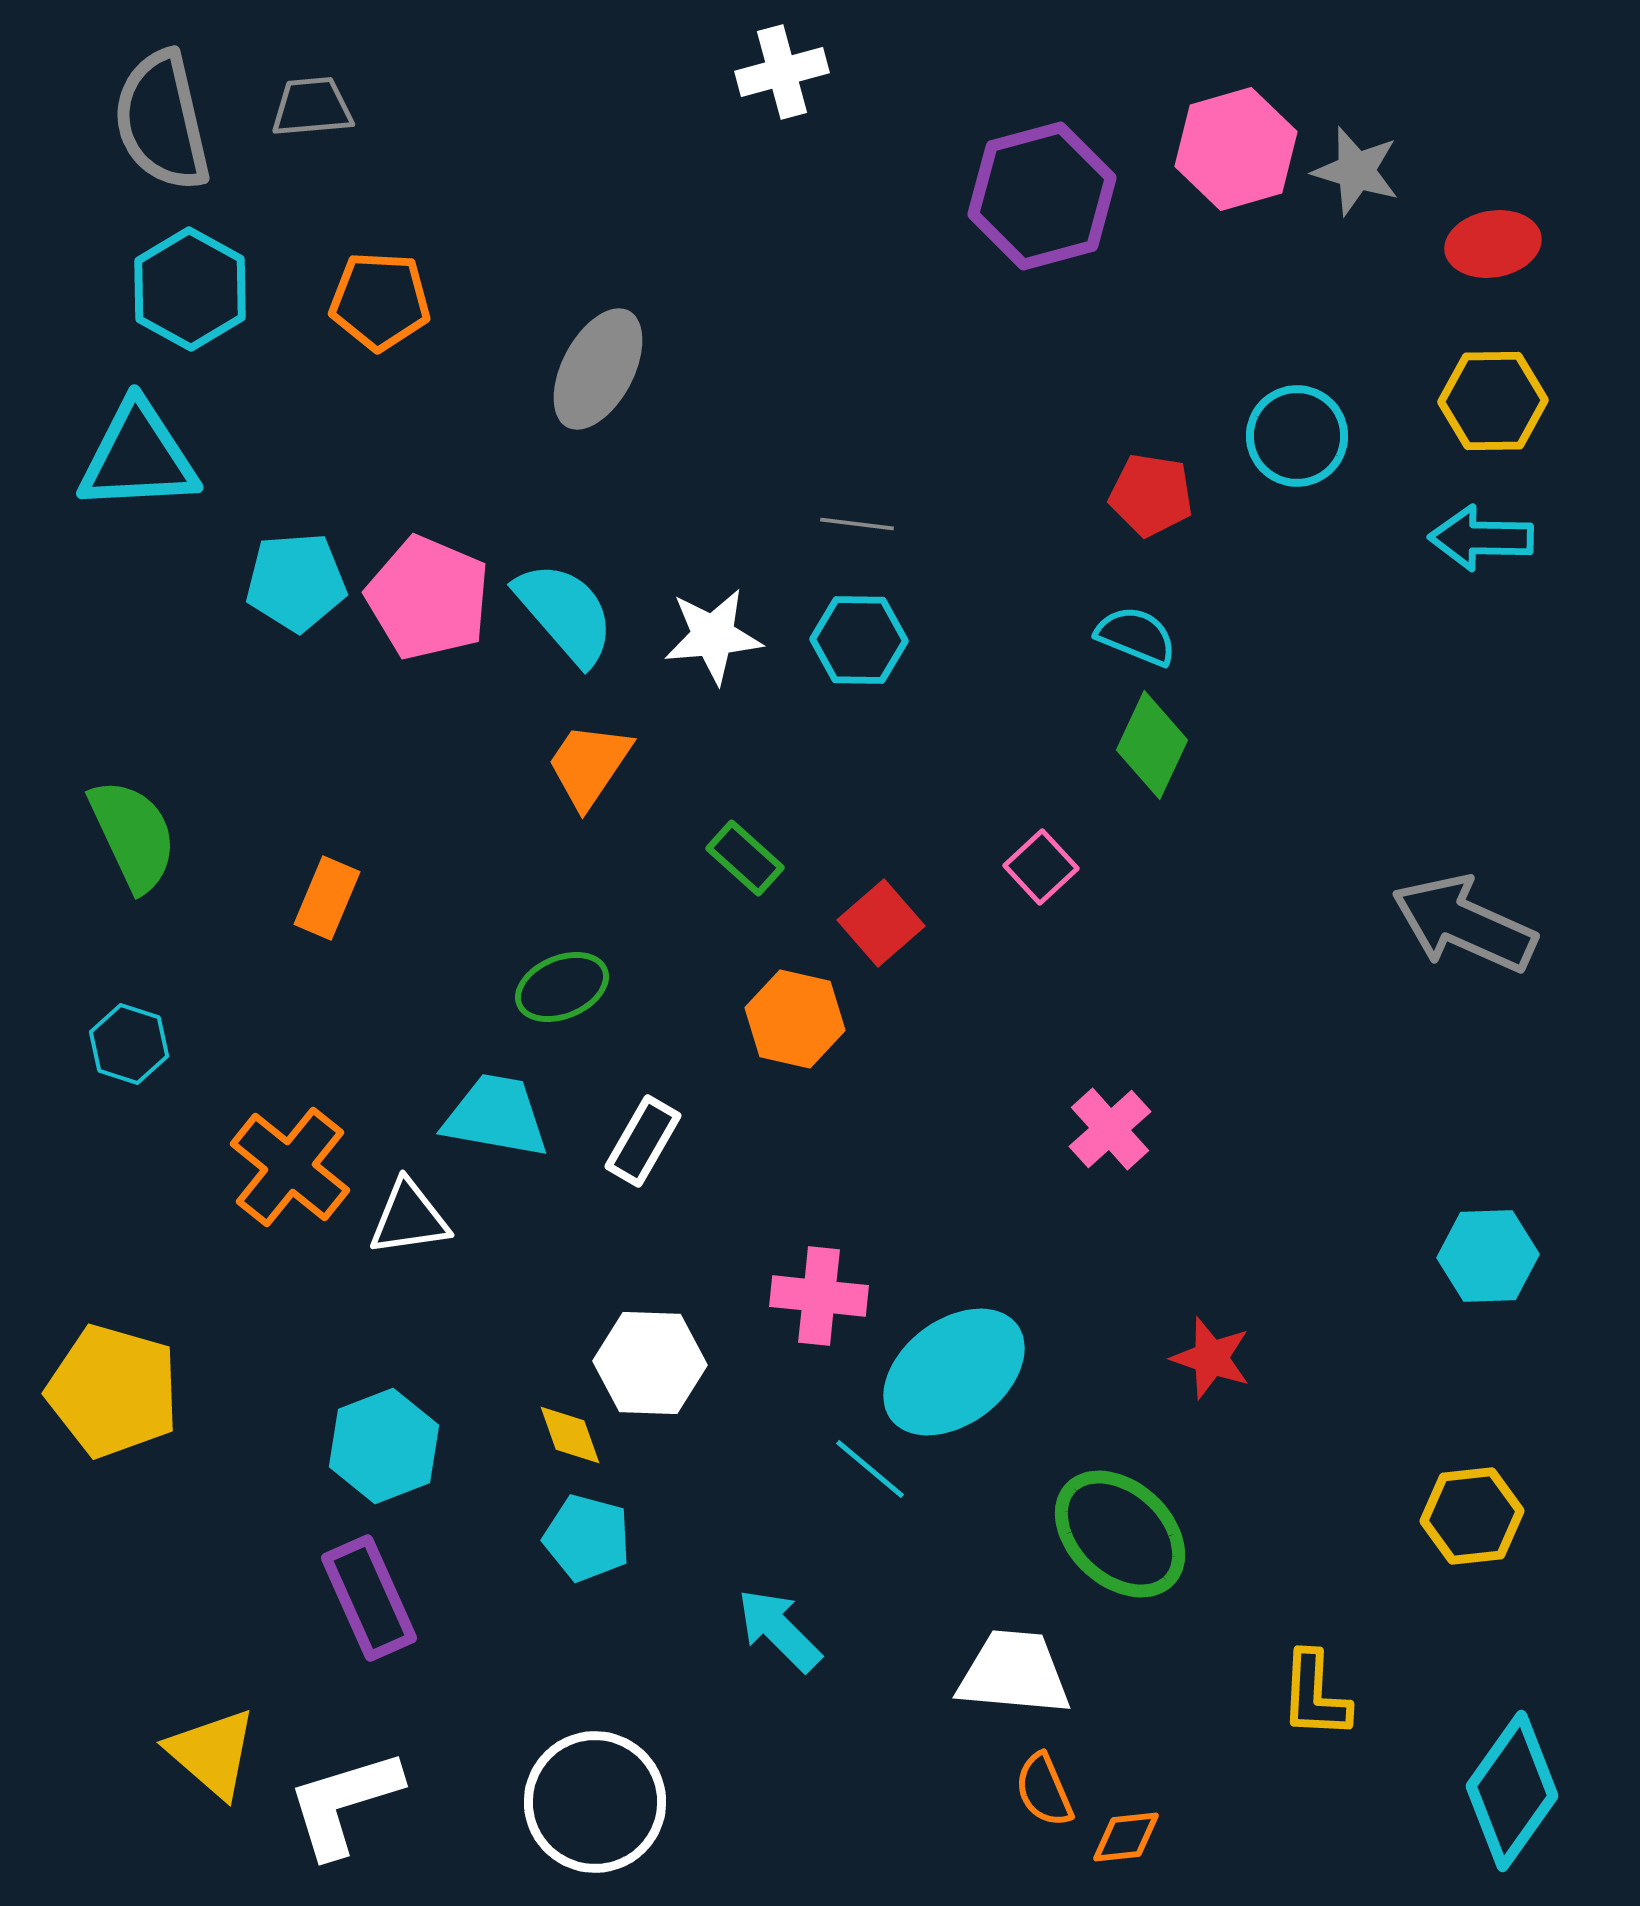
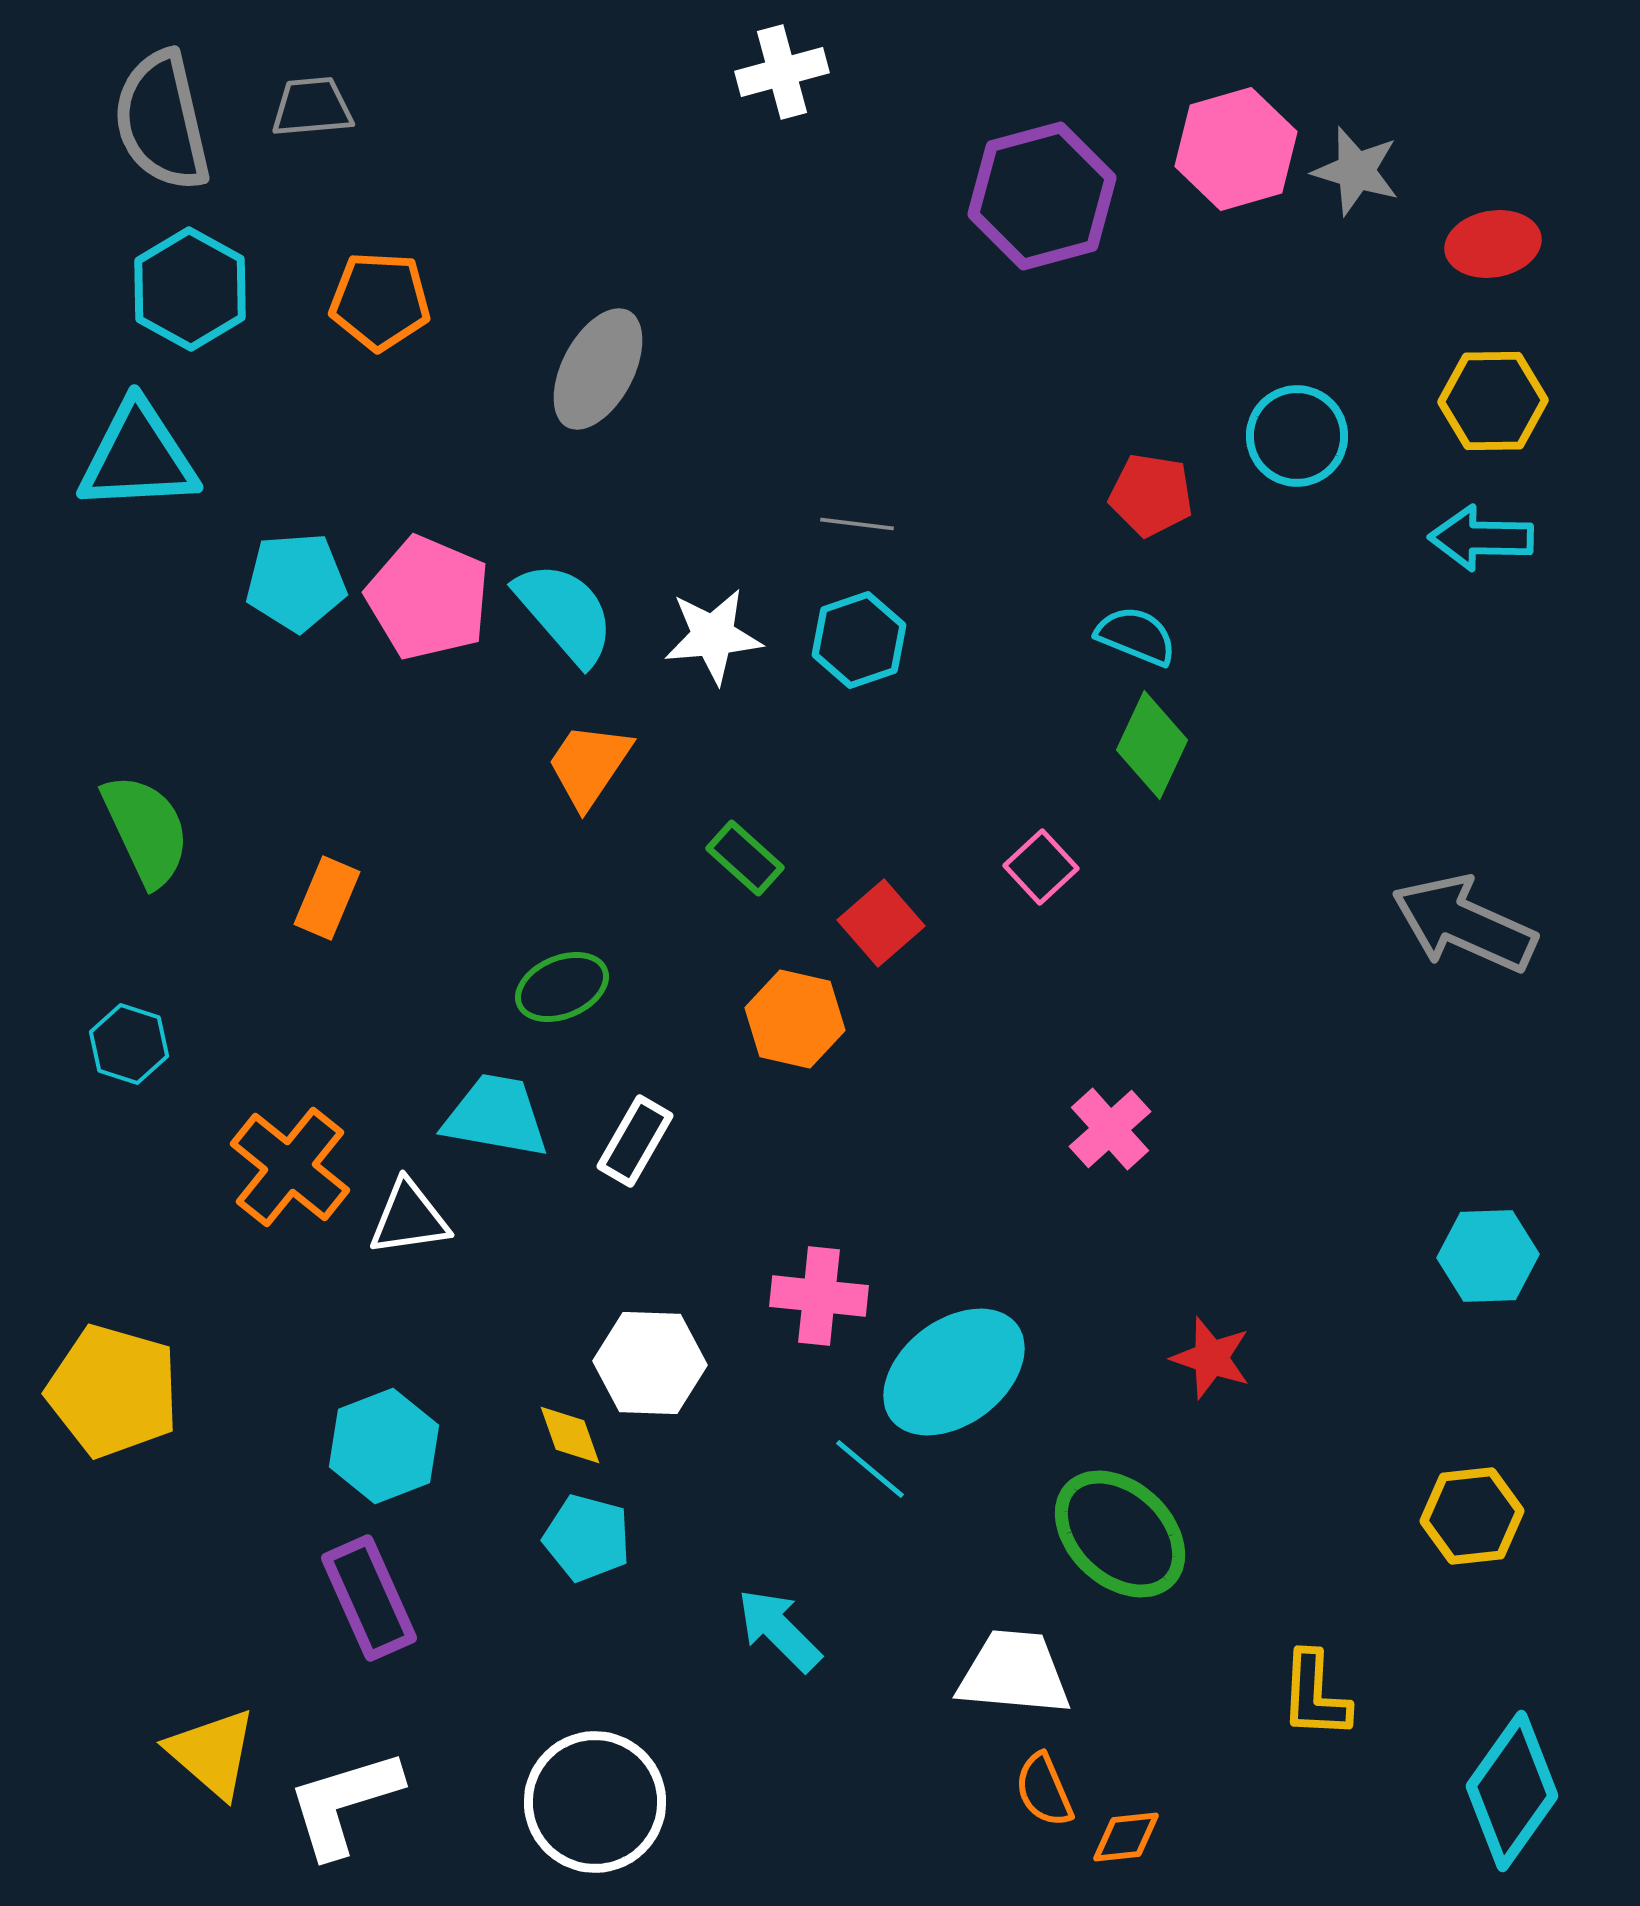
cyan hexagon at (859, 640): rotated 20 degrees counterclockwise
green semicircle at (133, 835): moved 13 px right, 5 px up
white rectangle at (643, 1141): moved 8 px left
